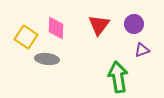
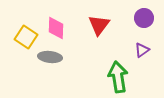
purple circle: moved 10 px right, 6 px up
purple triangle: rotated 14 degrees counterclockwise
gray ellipse: moved 3 px right, 2 px up
